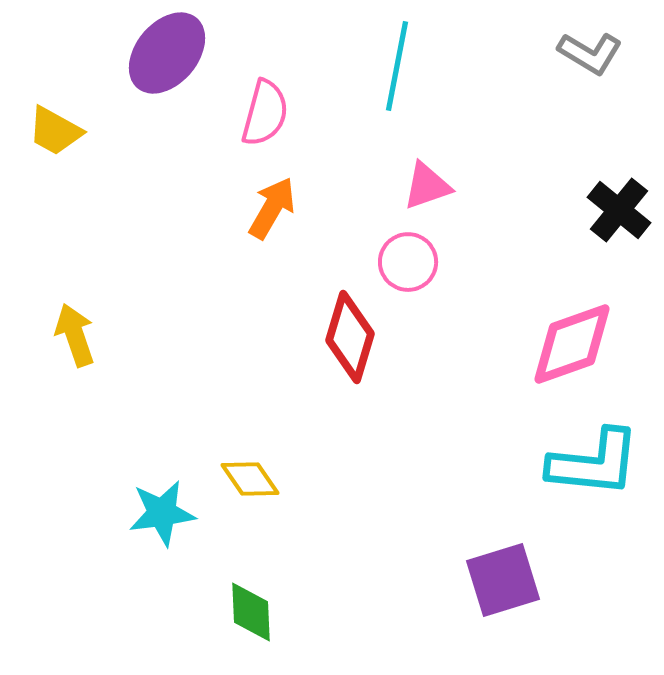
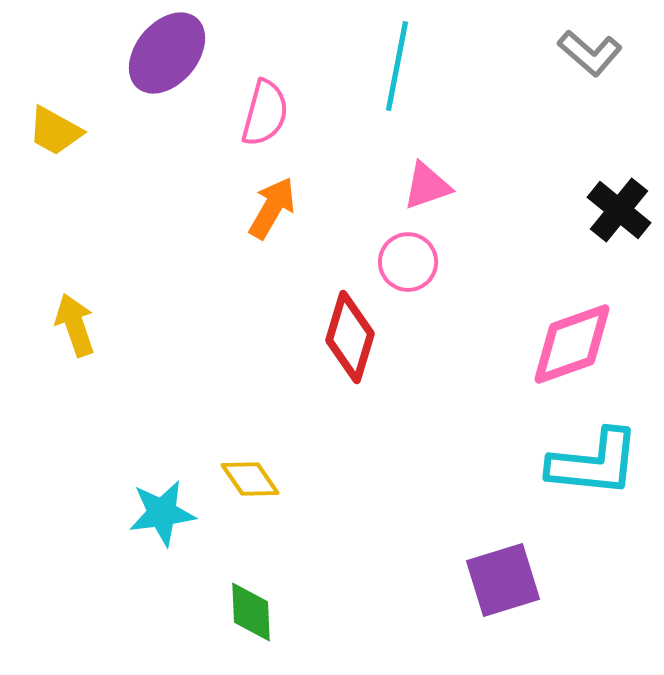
gray L-shape: rotated 10 degrees clockwise
yellow arrow: moved 10 px up
